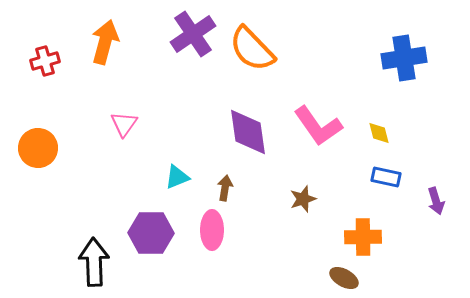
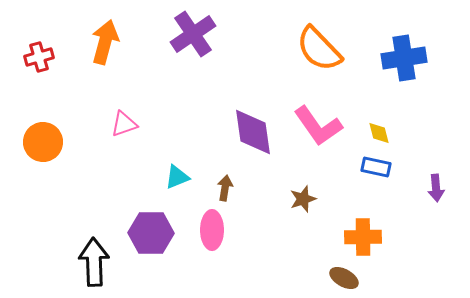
orange semicircle: moved 67 px right
red cross: moved 6 px left, 4 px up
pink triangle: rotated 36 degrees clockwise
purple diamond: moved 5 px right
orange circle: moved 5 px right, 6 px up
blue rectangle: moved 10 px left, 10 px up
purple arrow: moved 13 px up; rotated 12 degrees clockwise
